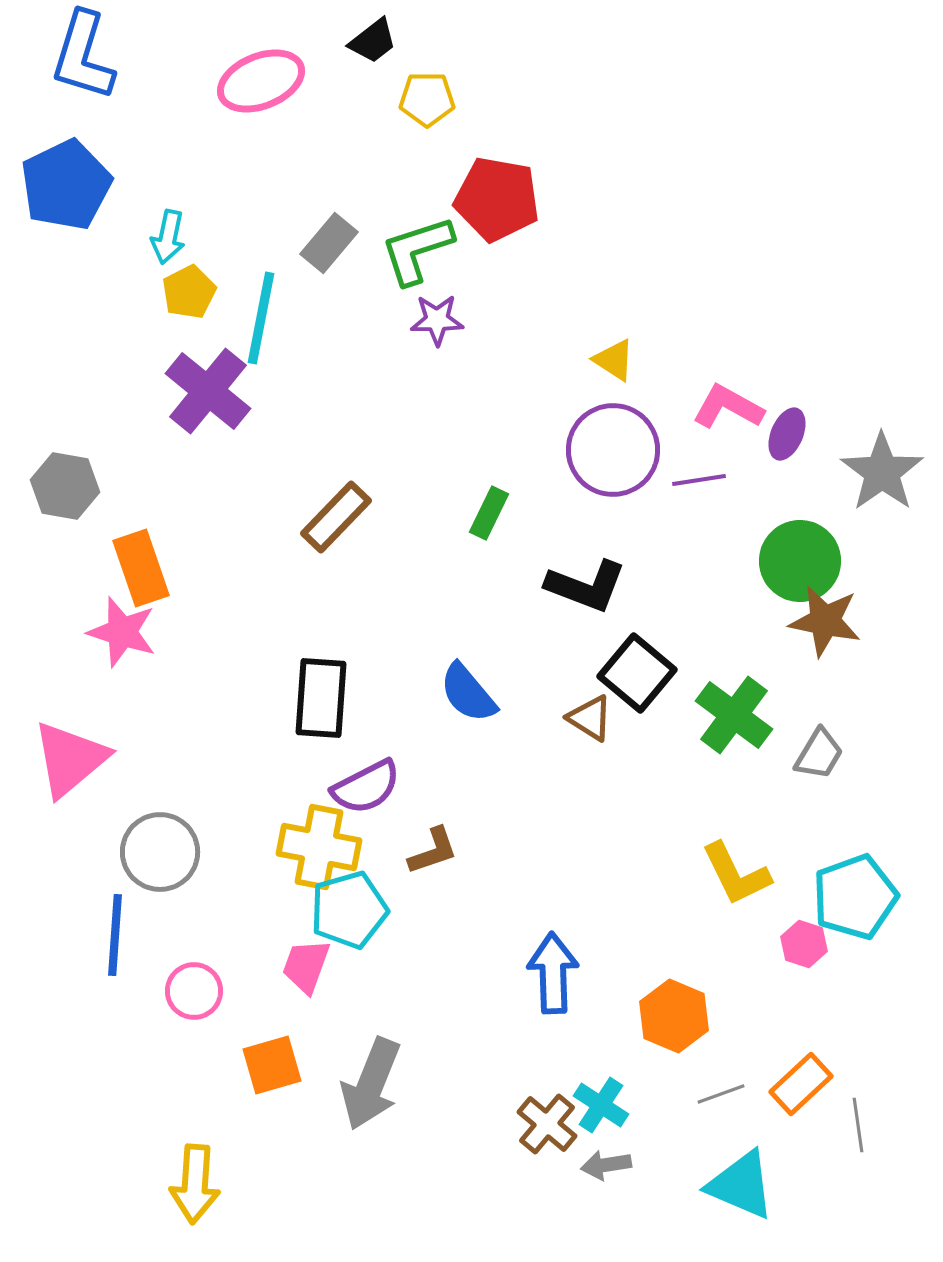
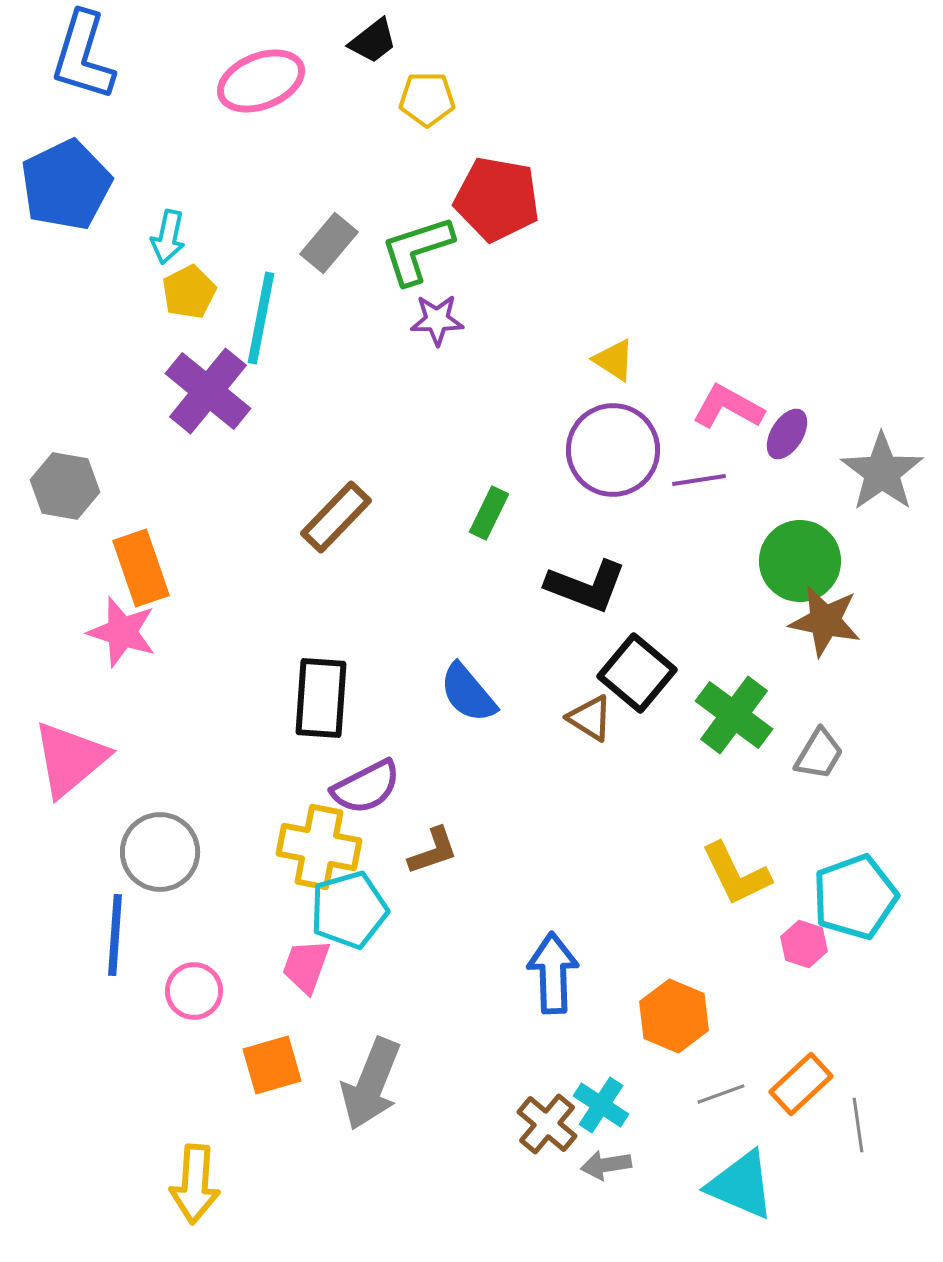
purple ellipse at (787, 434): rotated 9 degrees clockwise
